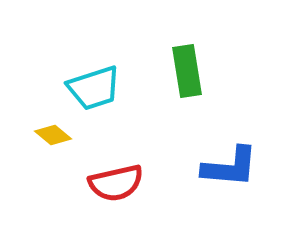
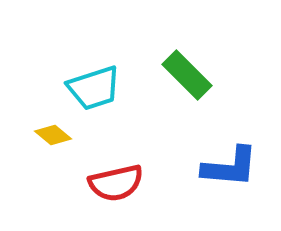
green rectangle: moved 4 px down; rotated 36 degrees counterclockwise
